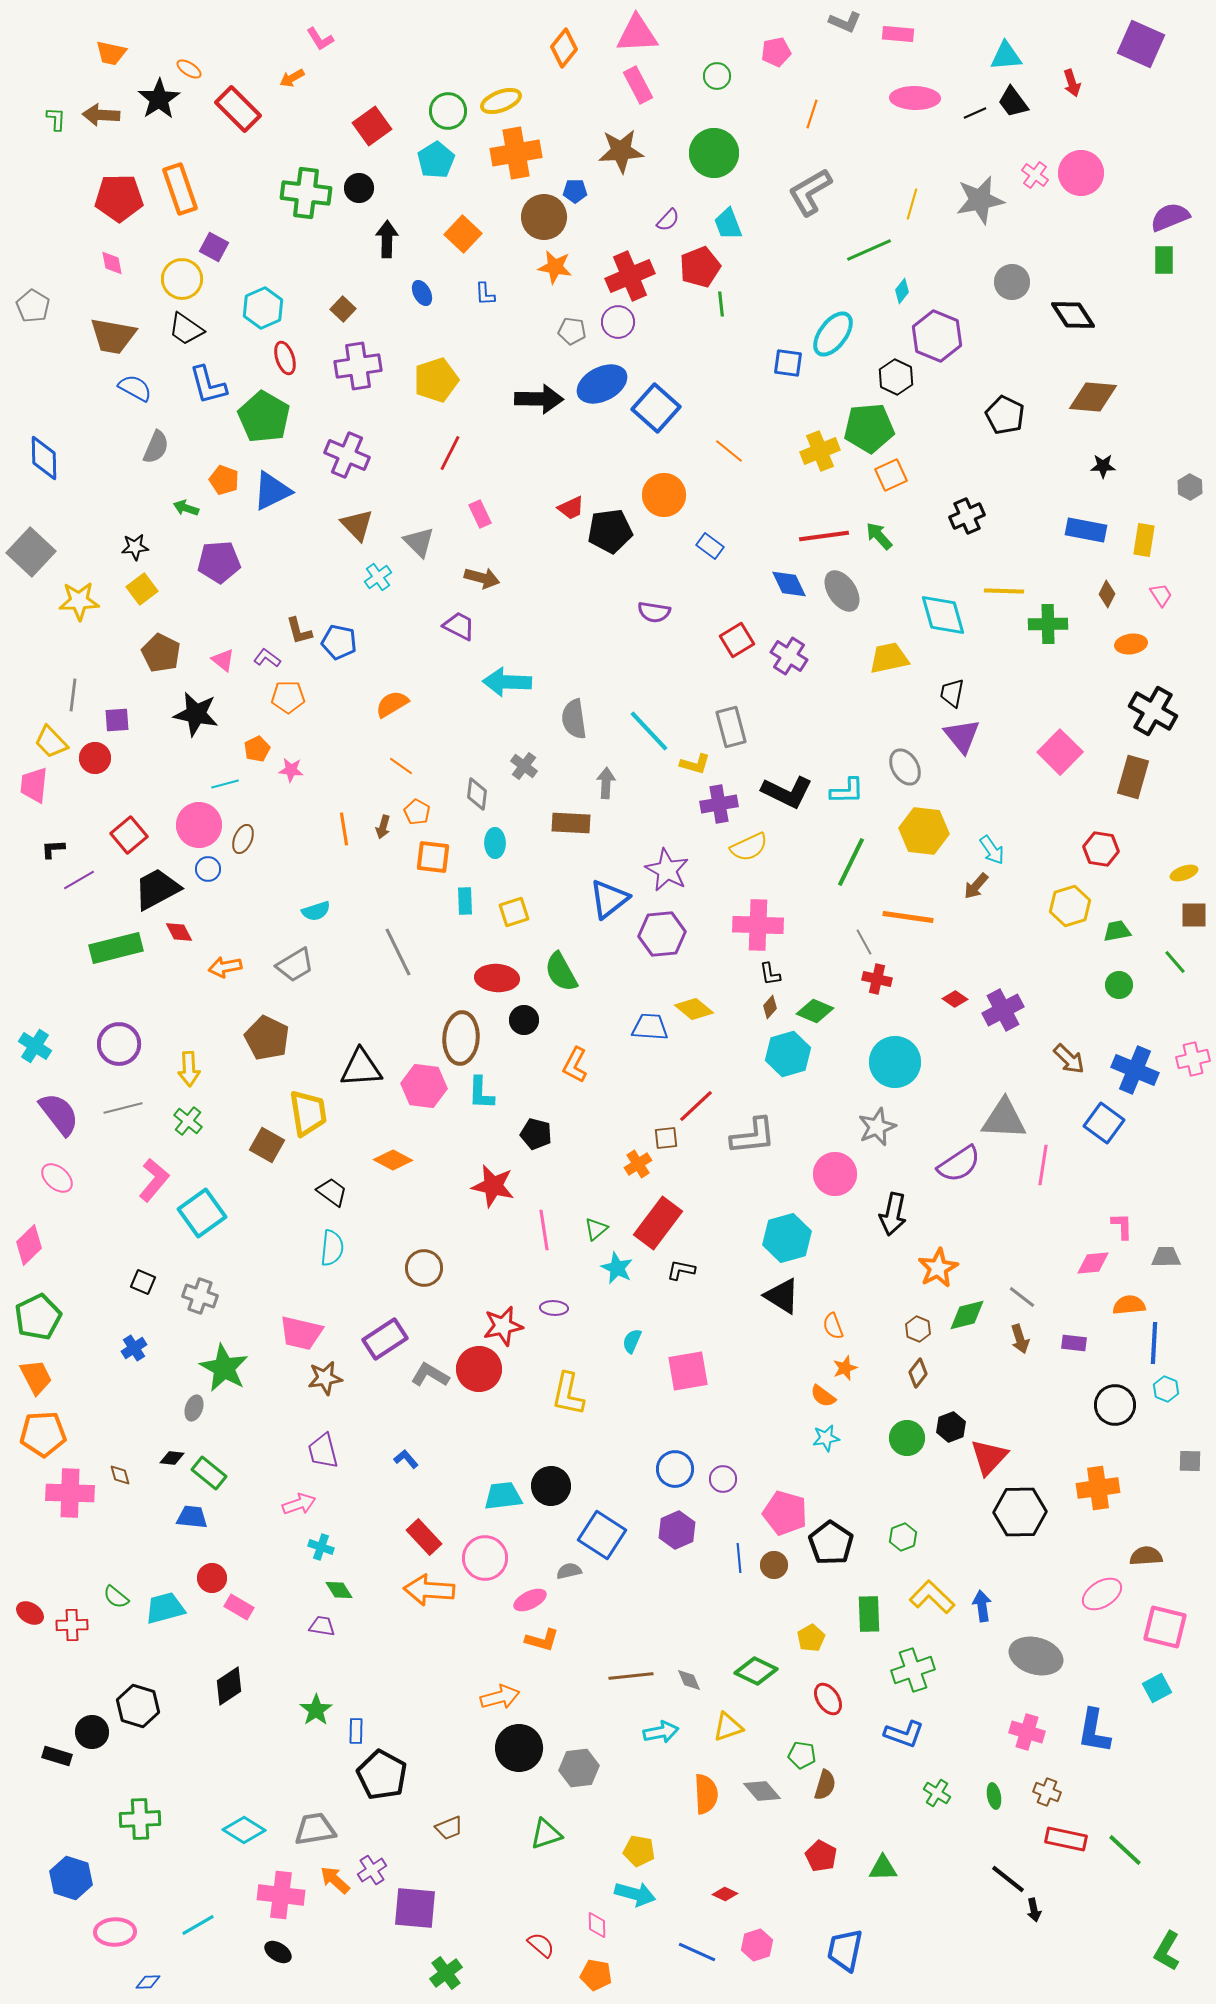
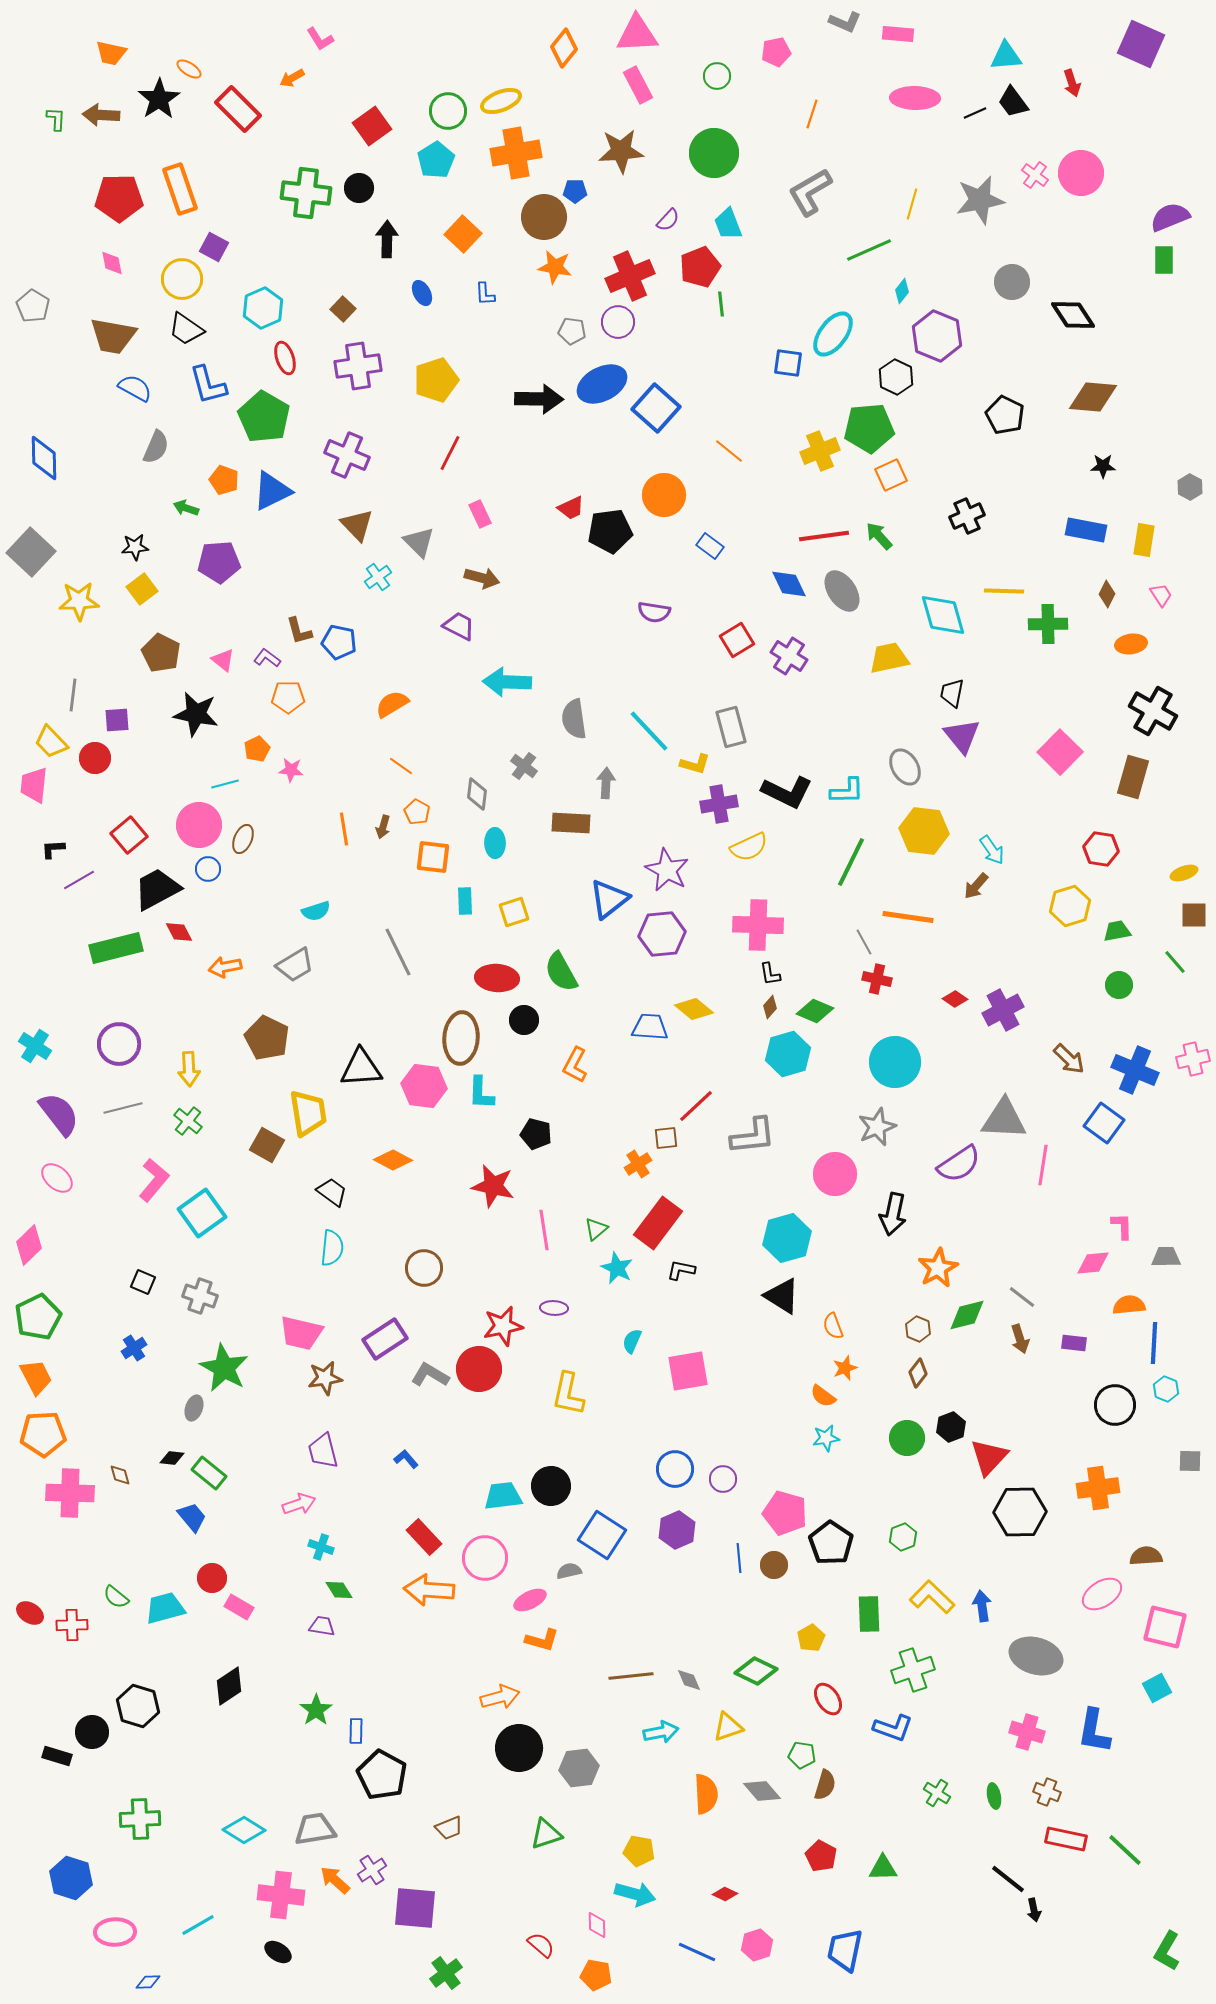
blue trapezoid at (192, 1517): rotated 44 degrees clockwise
blue L-shape at (904, 1734): moved 11 px left, 6 px up
